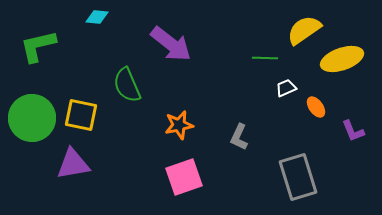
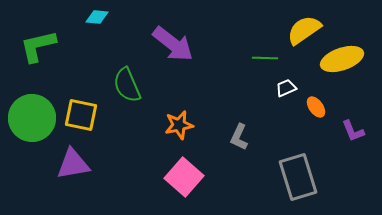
purple arrow: moved 2 px right
pink square: rotated 30 degrees counterclockwise
